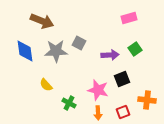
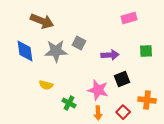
green square: moved 11 px right, 2 px down; rotated 32 degrees clockwise
yellow semicircle: rotated 32 degrees counterclockwise
red square: rotated 24 degrees counterclockwise
